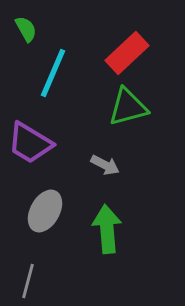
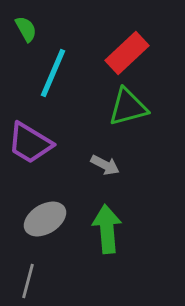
gray ellipse: moved 8 px down; rotated 30 degrees clockwise
